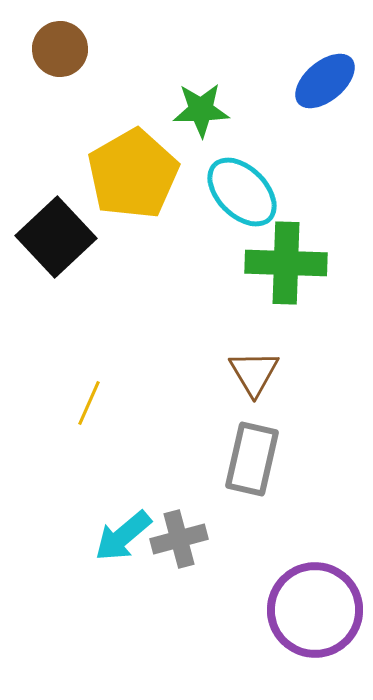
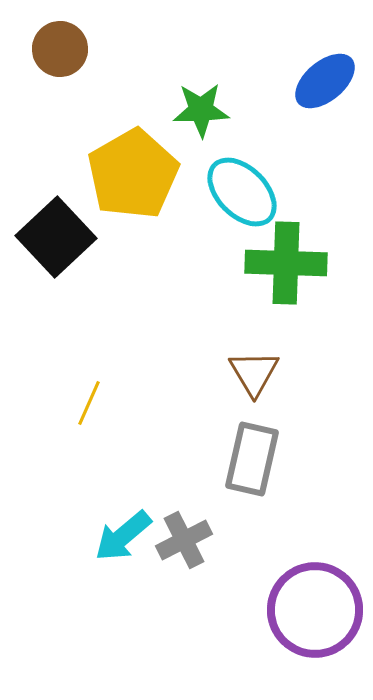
gray cross: moved 5 px right, 1 px down; rotated 12 degrees counterclockwise
